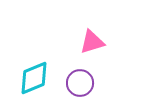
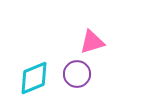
purple circle: moved 3 px left, 9 px up
